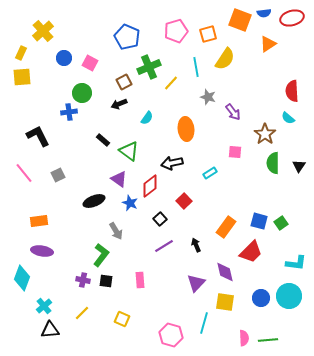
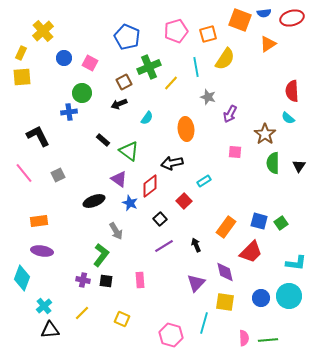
purple arrow at (233, 112): moved 3 px left, 2 px down; rotated 66 degrees clockwise
cyan rectangle at (210, 173): moved 6 px left, 8 px down
